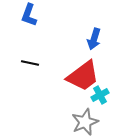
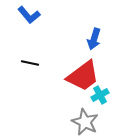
blue L-shape: rotated 60 degrees counterclockwise
gray star: rotated 24 degrees counterclockwise
